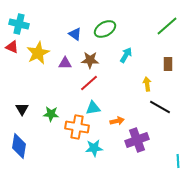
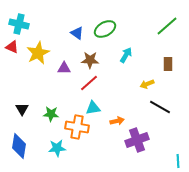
blue triangle: moved 2 px right, 1 px up
purple triangle: moved 1 px left, 5 px down
yellow arrow: rotated 104 degrees counterclockwise
cyan star: moved 37 px left
